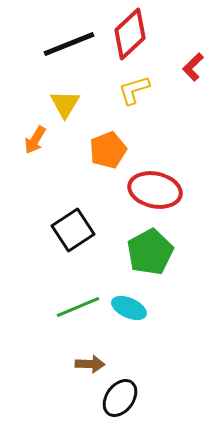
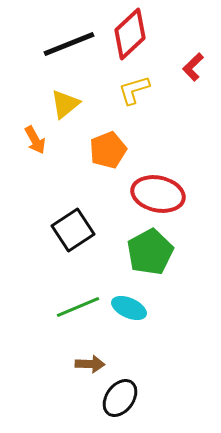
yellow triangle: rotated 20 degrees clockwise
orange arrow: rotated 60 degrees counterclockwise
red ellipse: moved 3 px right, 4 px down
